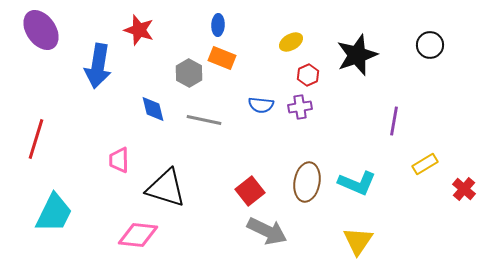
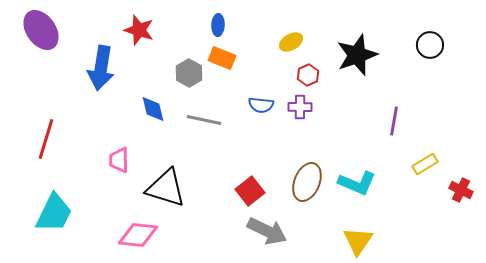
blue arrow: moved 3 px right, 2 px down
purple cross: rotated 10 degrees clockwise
red line: moved 10 px right
brown ellipse: rotated 12 degrees clockwise
red cross: moved 3 px left, 1 px down; rotated 15 degrees counterclockwise
